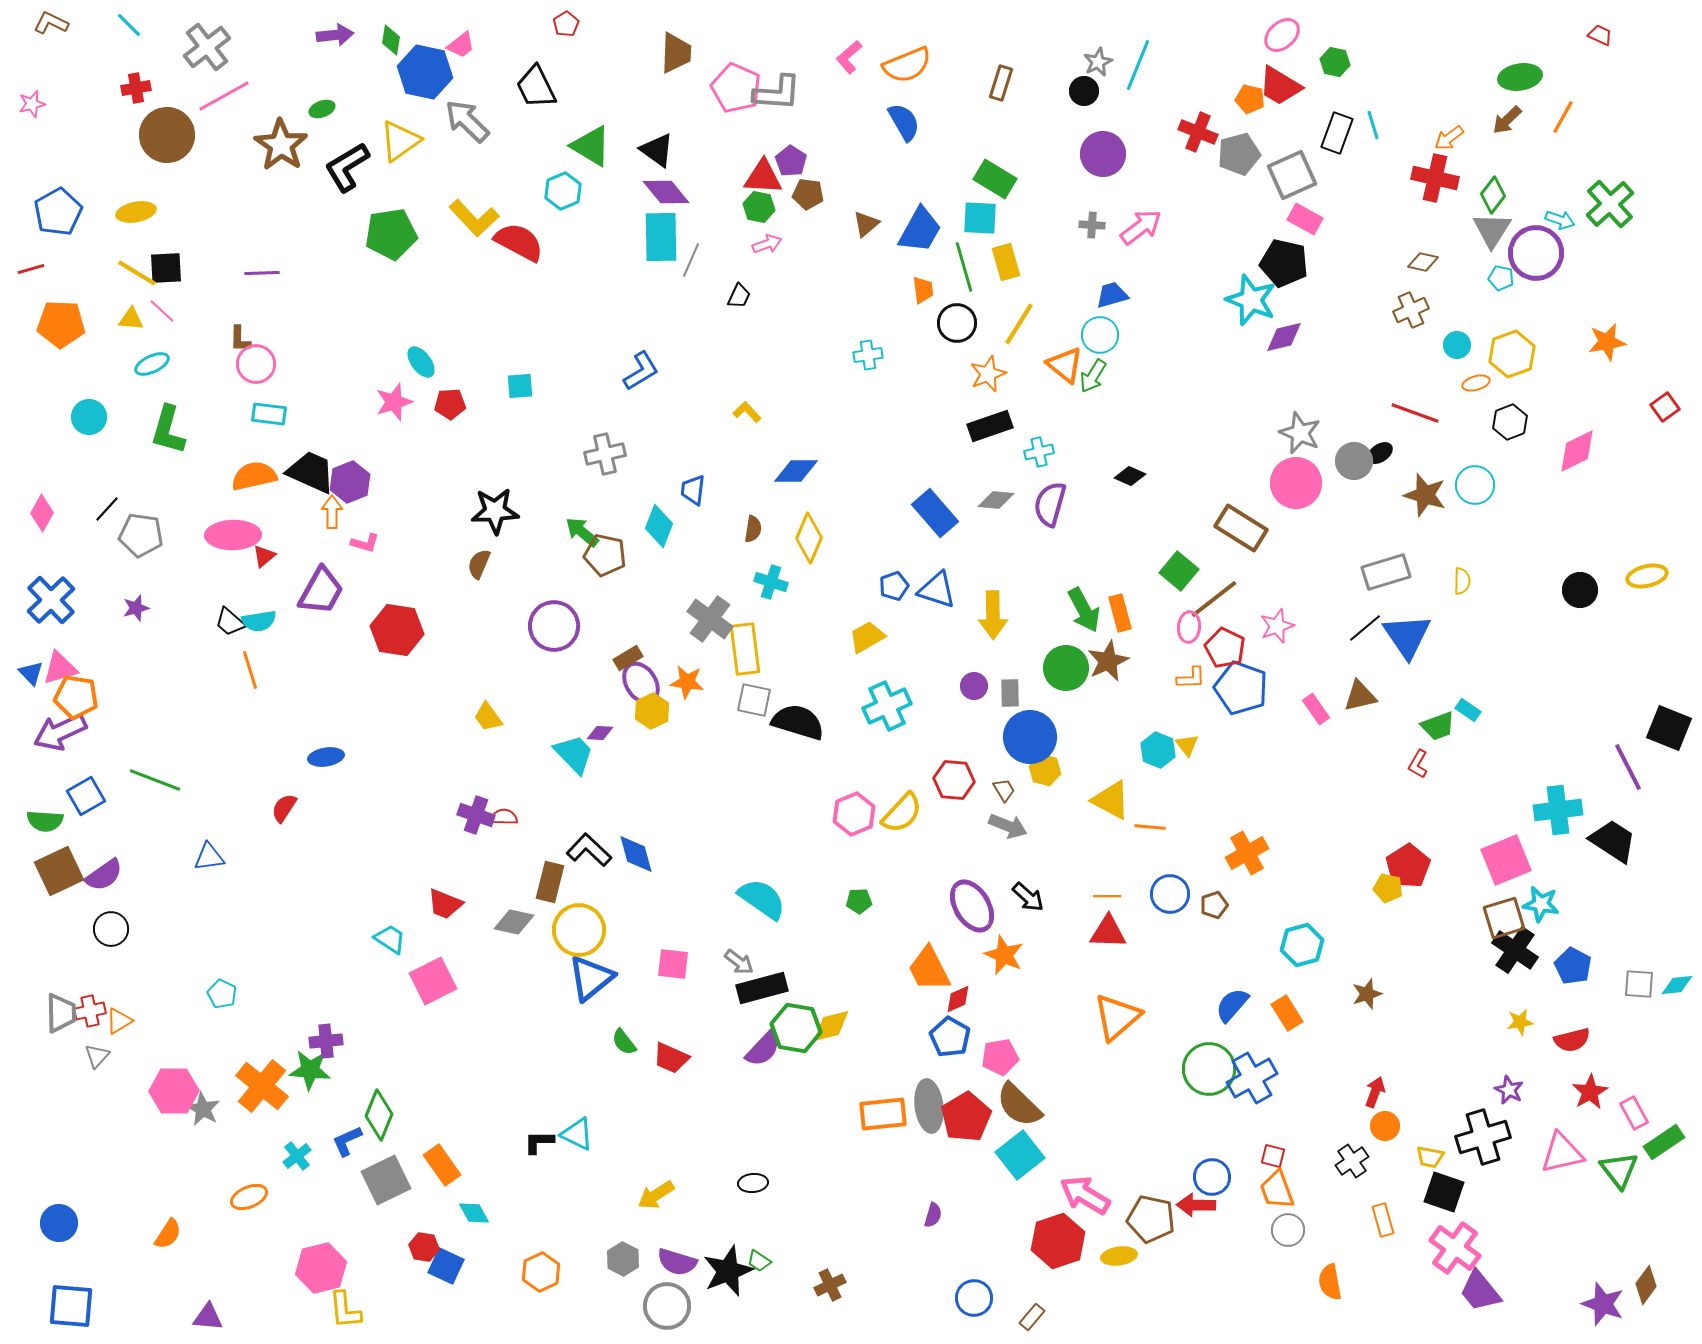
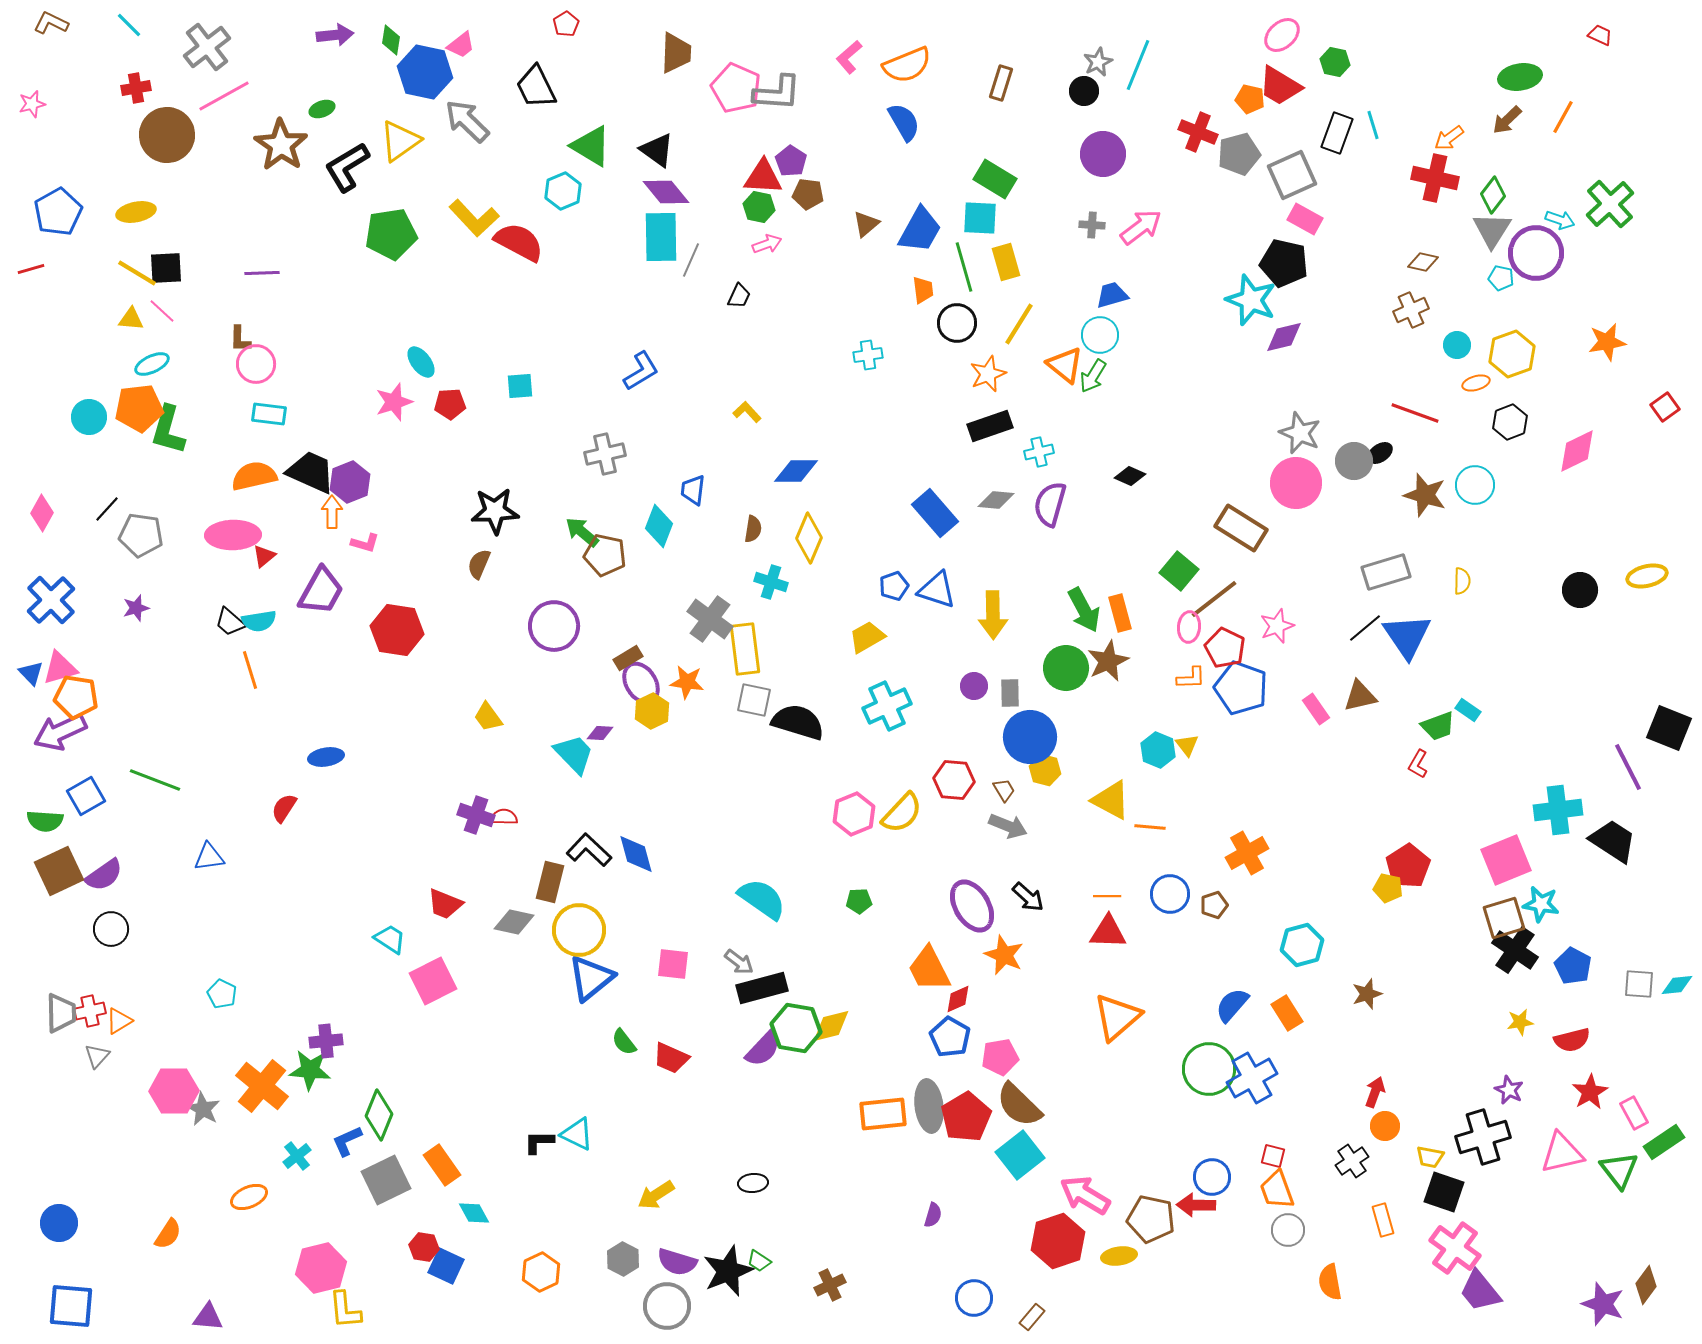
orange pentagon at (61, 324): moved 78 px right, 84 px down; rotated 9 degrees counterclockwise
